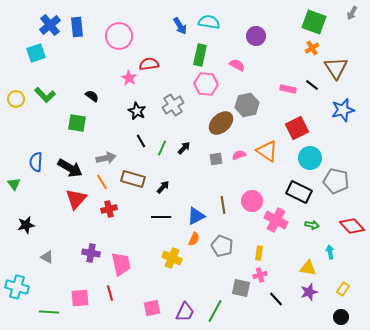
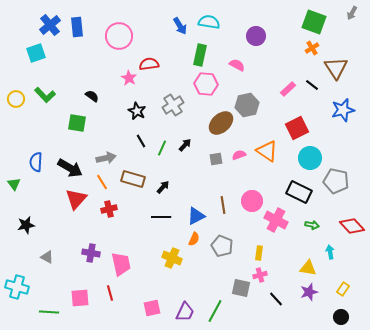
pink rectangle at (288, 89): rotated 56 degrees counterclockwise
black arrow at (184, 148): moved 1 px right, 3 px up
